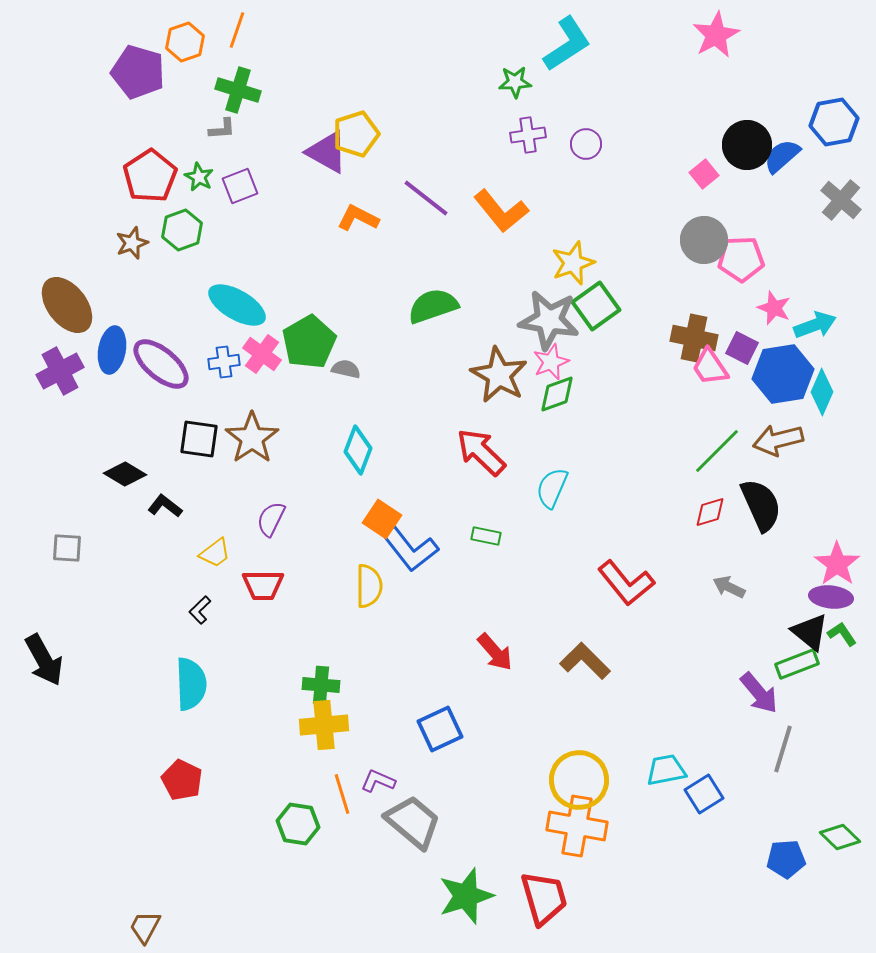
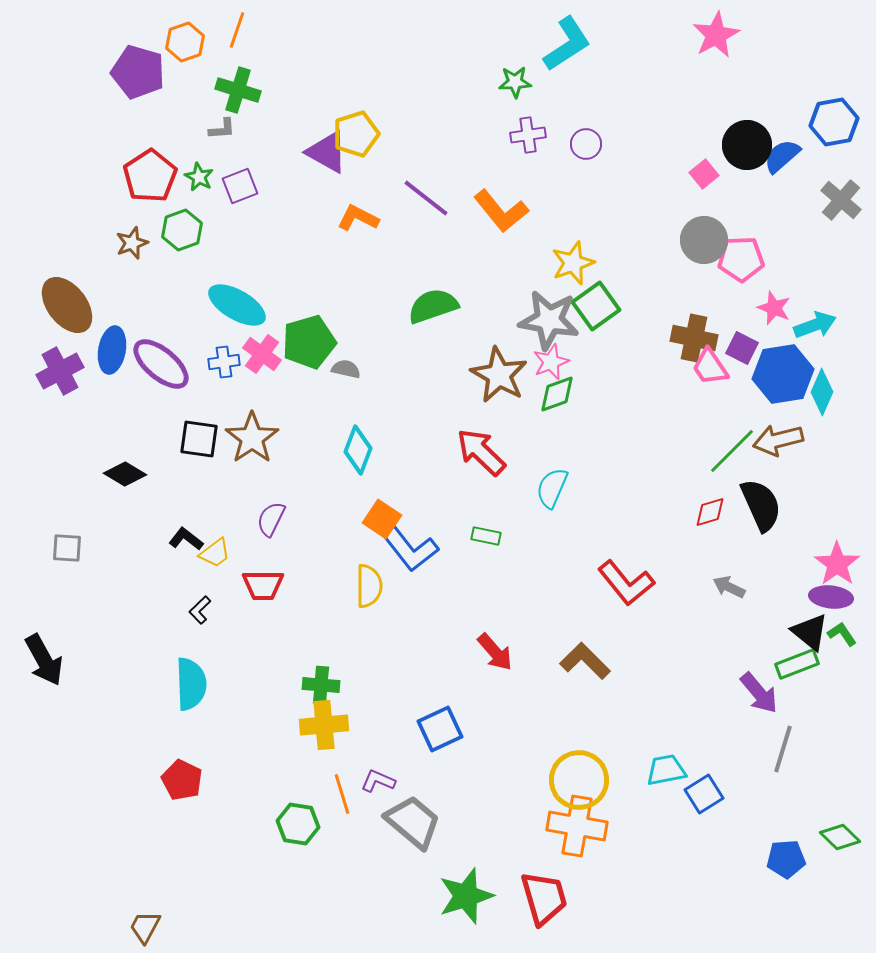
green pentagon at (309, 342): rotated 14 degrees clockwise
green line at (717, 451): moved 15 px right
black L-shape at (165, 506): moved 21 px right, 33 px down
